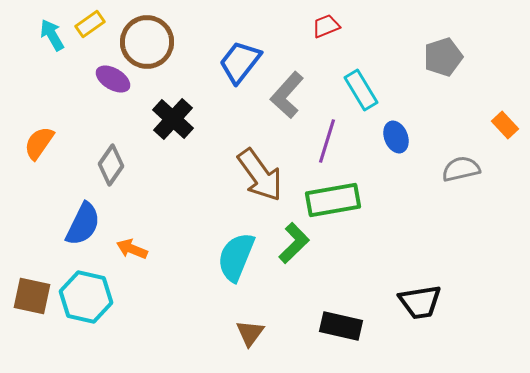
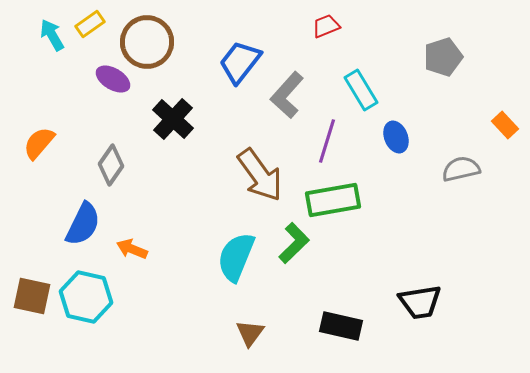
orange semicircle: rotated 6 degrees clockwise
